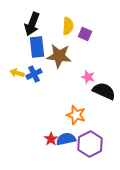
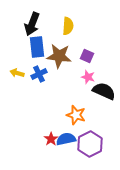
purple square: moved 2 px right, 22 px down
blue cross: moved 5 px right
